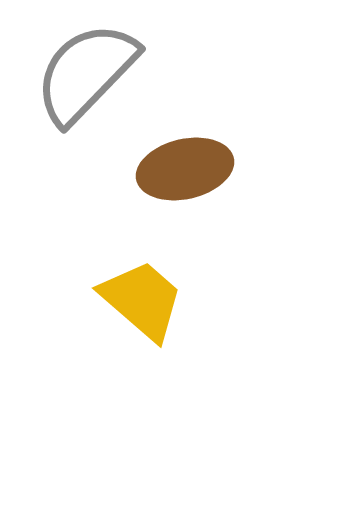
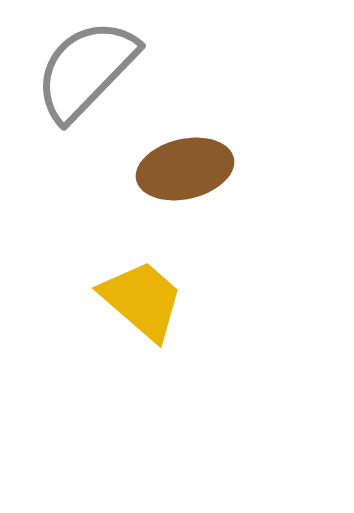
gray semicircle: moved 3 px up
